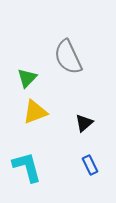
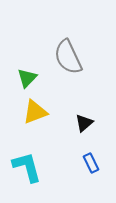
blue rectangle: moved 1 px right, 2 px up
